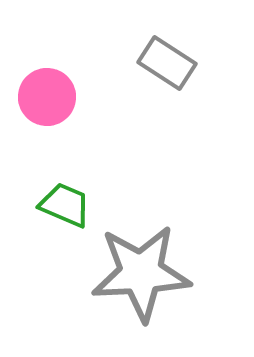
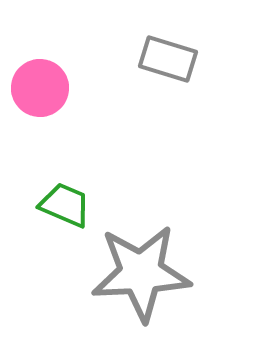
gray rectangle: moved 1 px right, 4 px up; rotated 16 degrees counterclockwise
pink circle: moved 7 px left, 9 px up
